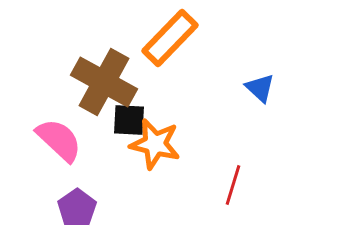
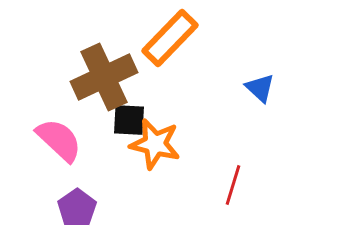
brown cross: moved 5 px up; rotated 36 degrees clockwise
